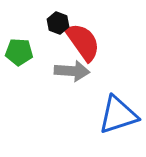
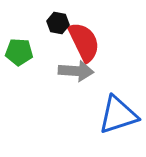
black hexagon: rotated 10 degrees counterclockwise
red semicircle: moved 1 px right; rotated 9 degrees clockwise
gray arrow: moved 4 px right
